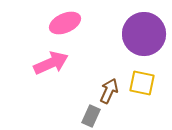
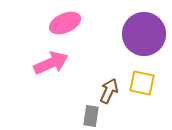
gray rectangle: rotated 15 degrees counterclockwise
